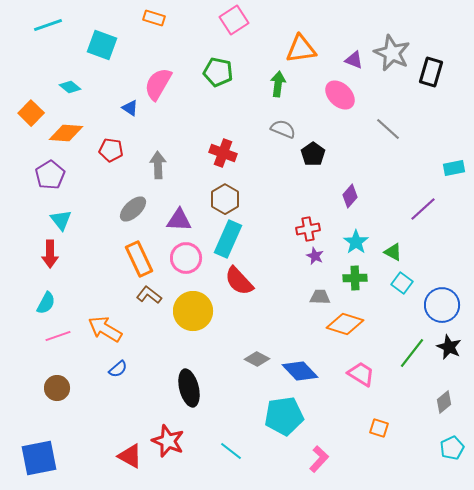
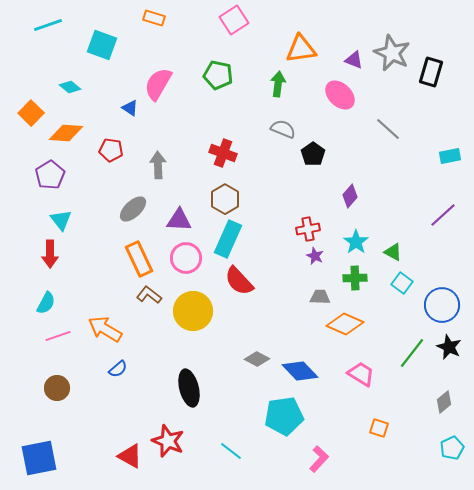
green pentagon at (218, 72): moved 3 px down
cyan rectangle at (454, 168): moved 4 px left, 12 px up
purple line at (423, 209): moved 20 px right, 6 px down
orange diamond at (345, 324): rotated 6 degrees clockwise
